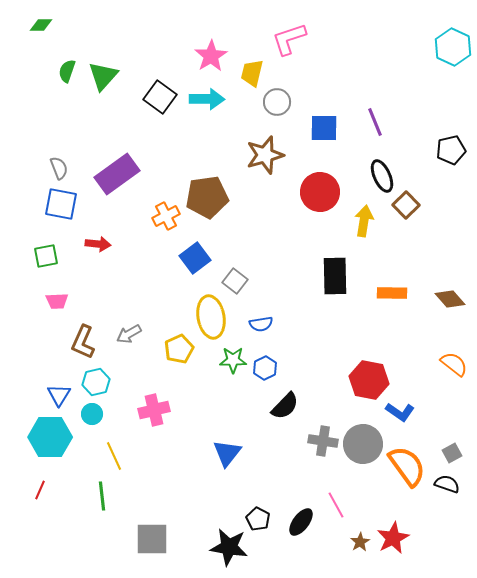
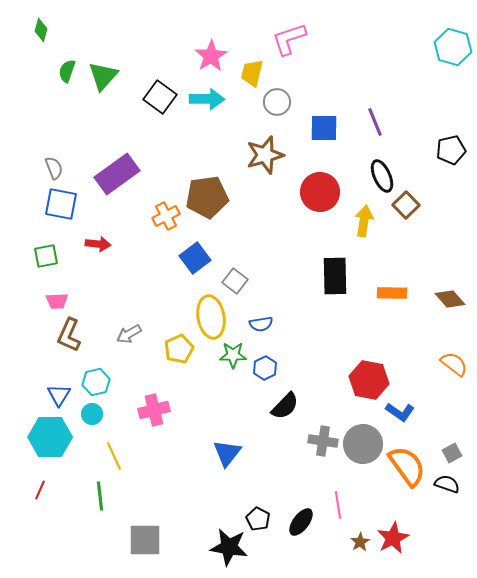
green diamond at (41, 25): moved 5 px down; rotated 75 degrees counterclockwise
cyan hexagon at (453, 47): rotated 9 degrees counterclockwise
gray semicircle at (59, 168): moved 5 px left
brown L-shape at (83, 342): moved 14 px left, 7 px up
green star at (233, 360): moved 5 px up
green line at (102, 496): moved 2 px left
pink line at (336, 505): moved 2 px right; rotated 20 degrees clockwise
gray square at (152, 539): moved 7 px left, 1 px down
